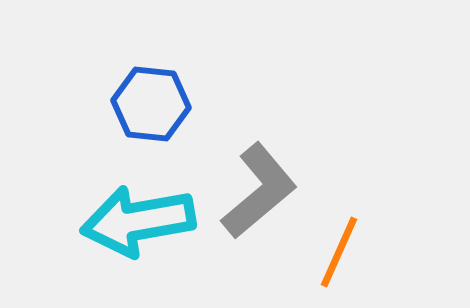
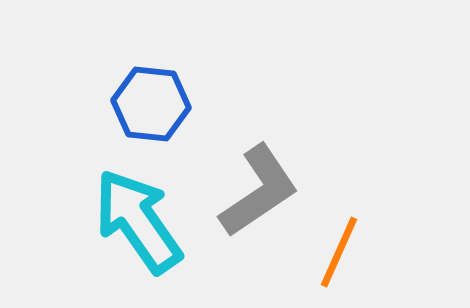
gray L-shape: rotated 6 degrees clockwise
cyan arrow: rotated 65 degrees clockwise
